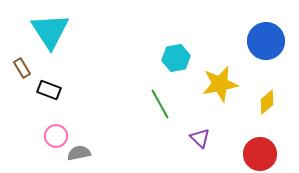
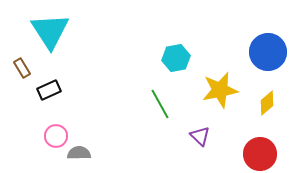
blue circle: moved 2 px right, 11 px down
yellow star: moved 6 px down
black rectangle: rotated 45 degrees counterclockwise
yellow diamond: moved 1 px down
purple triangle: moved 2 px up
gray semicircle: rotated 10 degrees clockwise
